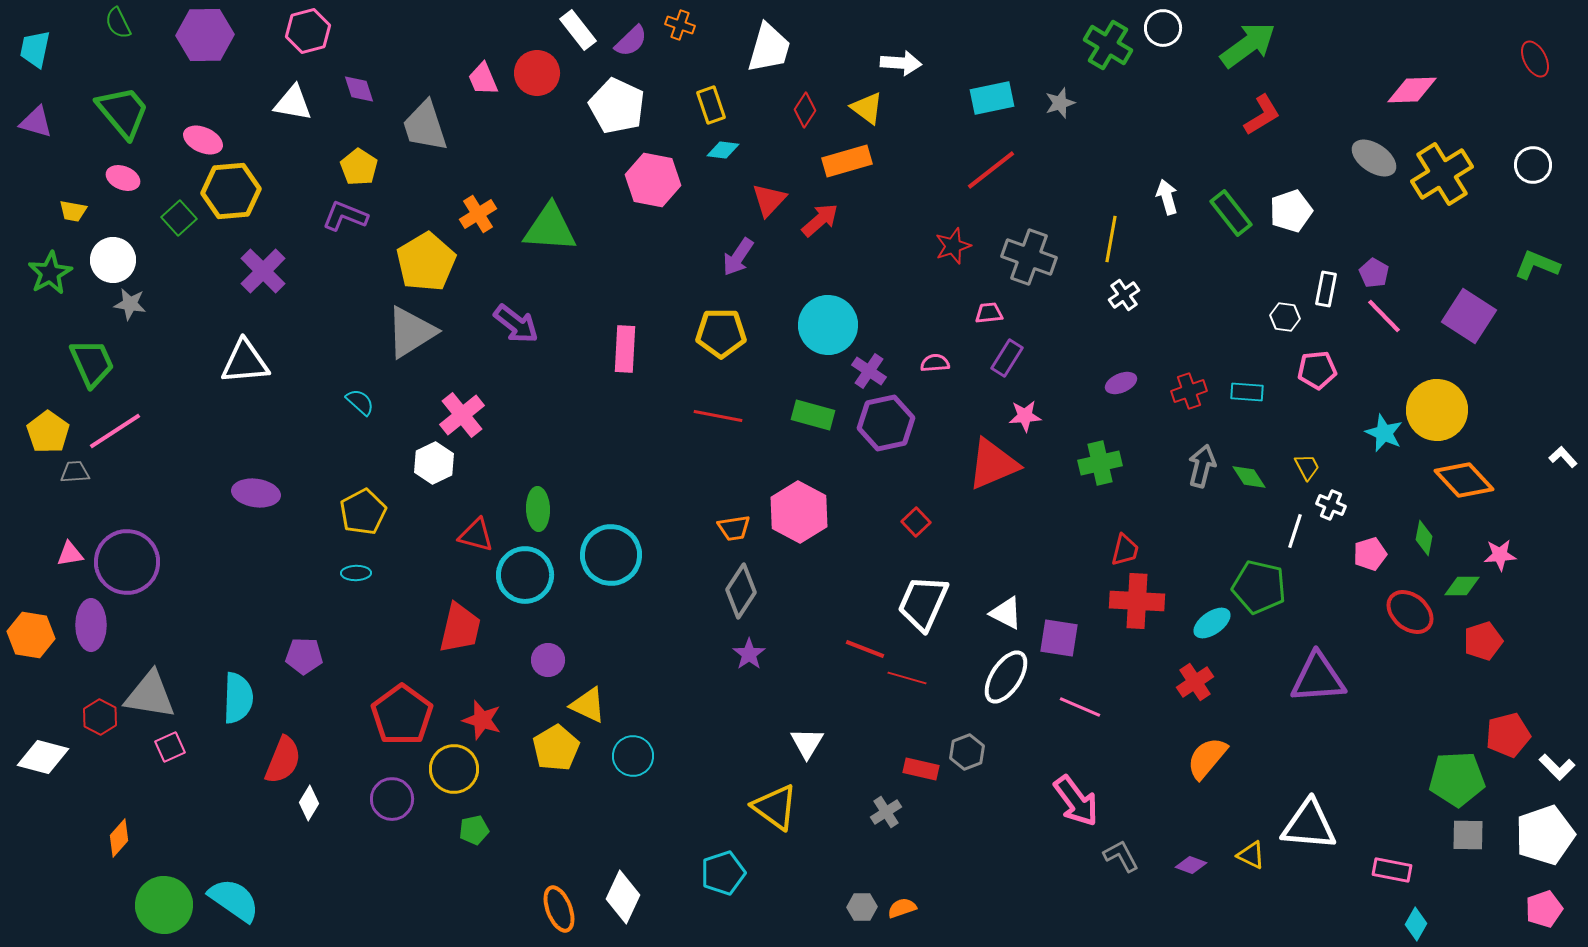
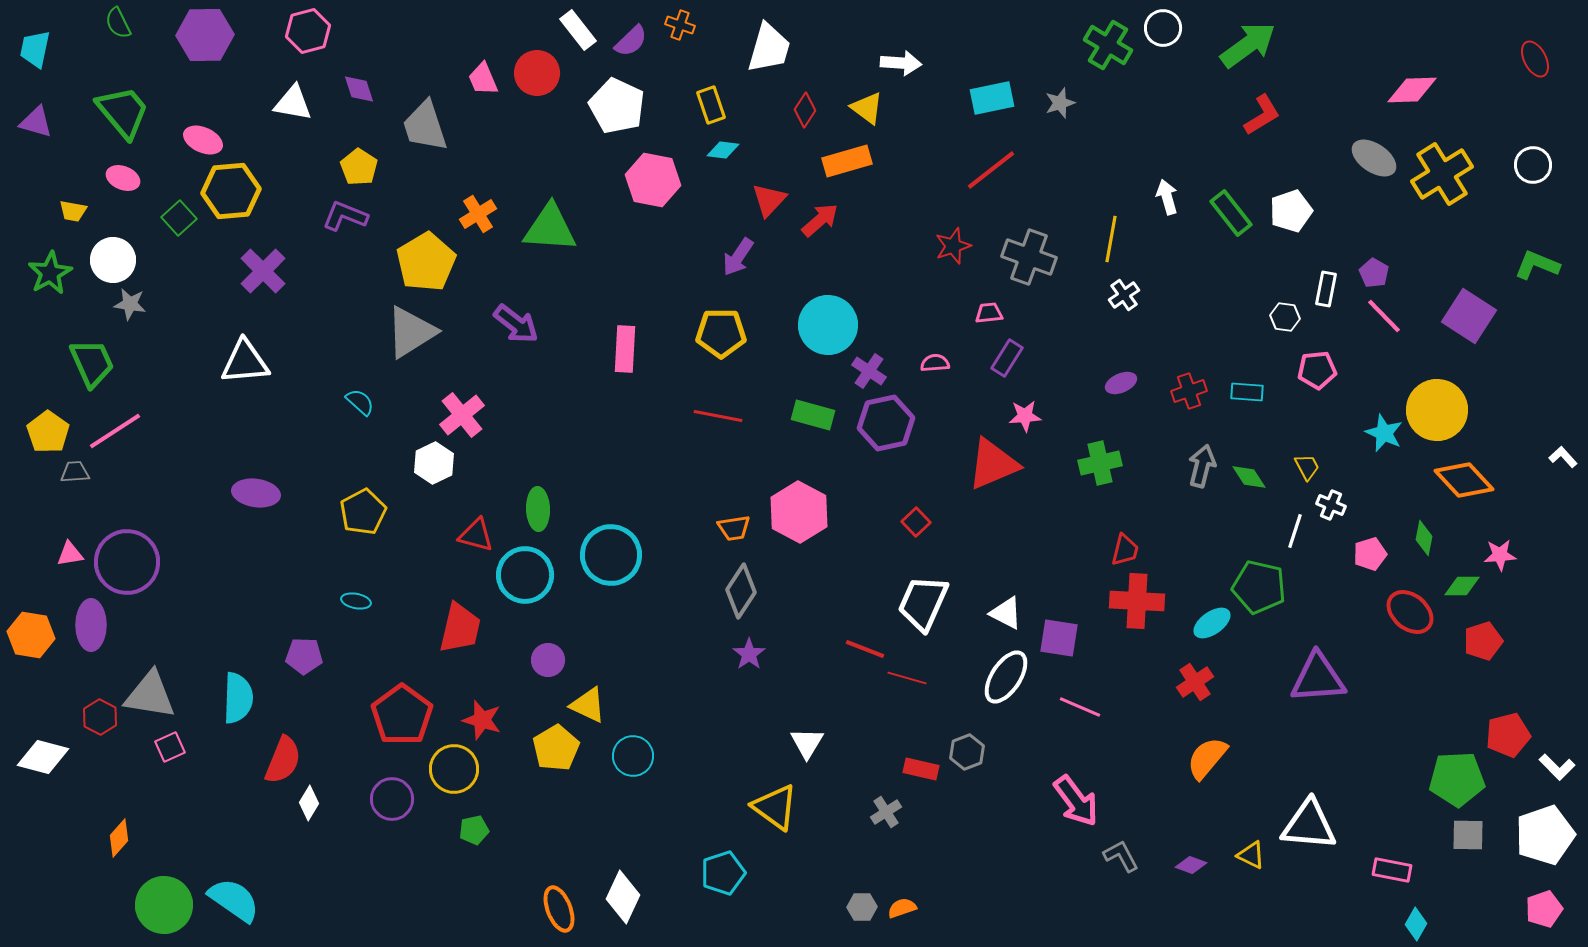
cyan ellipse at (356, 573): moved 28 px down; rotated 12 degrees clockwise
